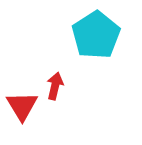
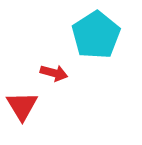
red arrow: moved 1 px left, 13 px up; rotated 92 degrees clockwise
